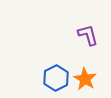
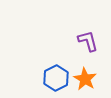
purple L-shape: moved 6 px down
